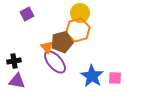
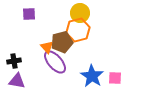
purple square: moved 2 px right; rotated 24 degrees clockwise
